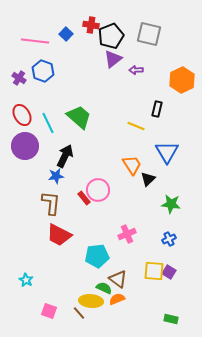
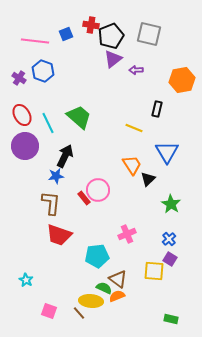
blue square: rotated 24 degrees clockwise
orange hexagon: rotated 15 degrees clockwise
yellow line: moved 2 px left, 2 px down
green star: rotated 24 degrees clockwise
red trapezoid: rotated 8 degrees counterclockwise
blue cross: rotated 16 degrees counterclockwise
purple square: moved 1 px right, 13 px up
orange semicircle: moved 3 px up
